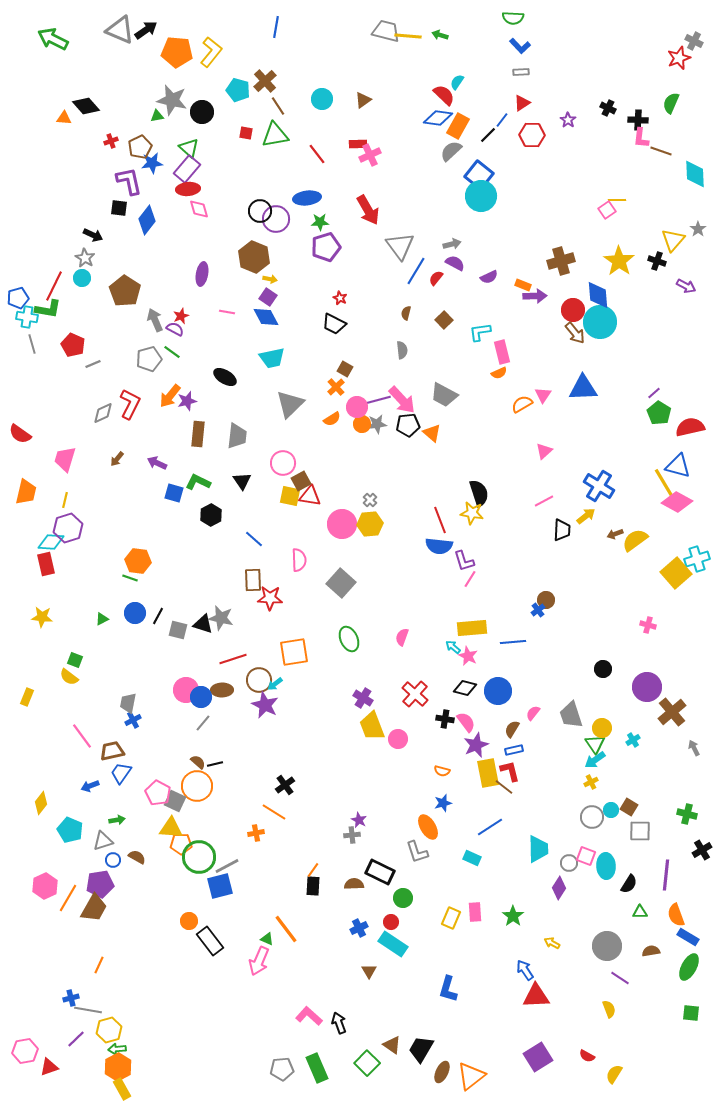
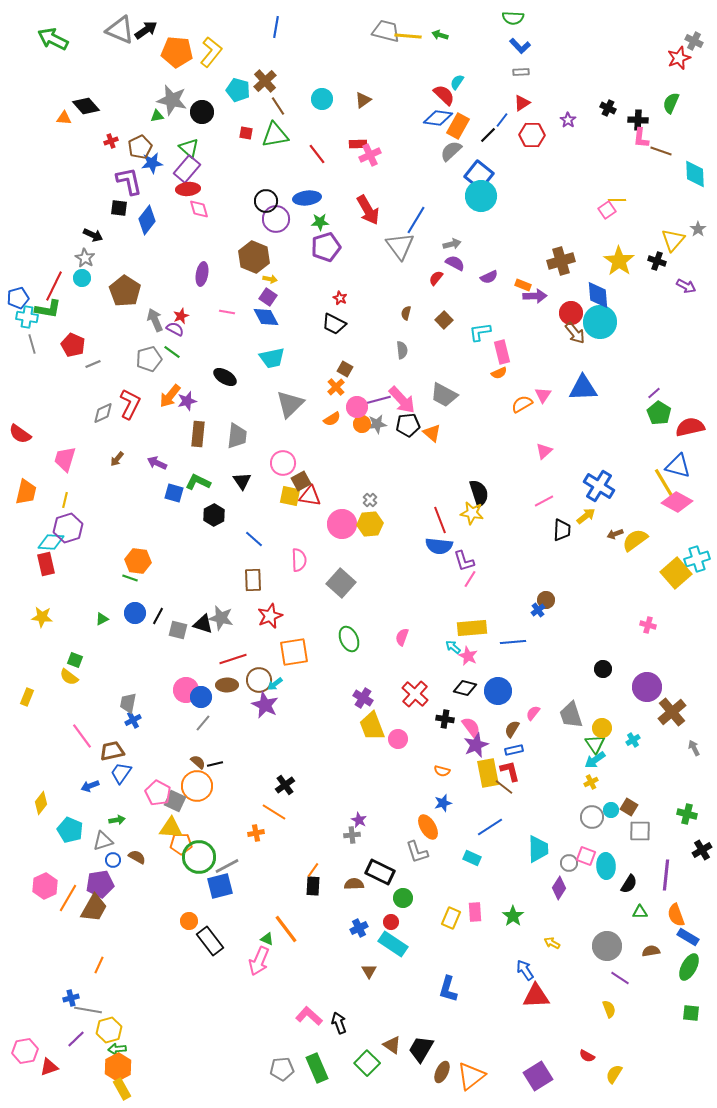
black circle at (260, 211): moved 6 px right, 10 px up
blue line at (416, 271): moved 51 px up
red circle at (573, 310): moved 2 px left, 3 px down
black hexagon at (211, 515): moved 3 px right
red star at (270, 598): moved 18 px down; rotated 25 degrees counterclockwise
brown ellipse at (222, 690): moved 5 px right, 5 px up
pink semicircle at (466, 722): moved 5 px right, 5 px down
purple square at (538, 1057): moved 19 px down
